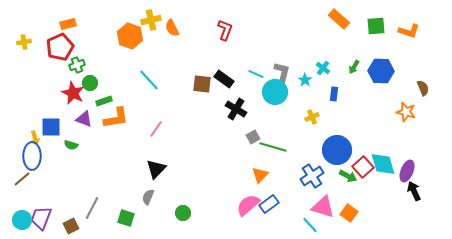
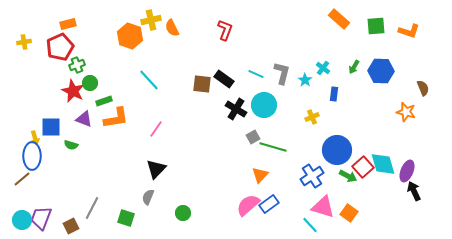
cyan circle at (275, 92): moved 11 px left, 13 px down
red star at (73, 93): moved 2 px up
